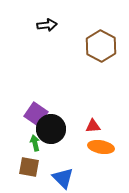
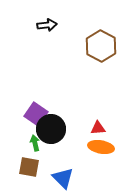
red triangle: moved 5 px right, 2 px down
